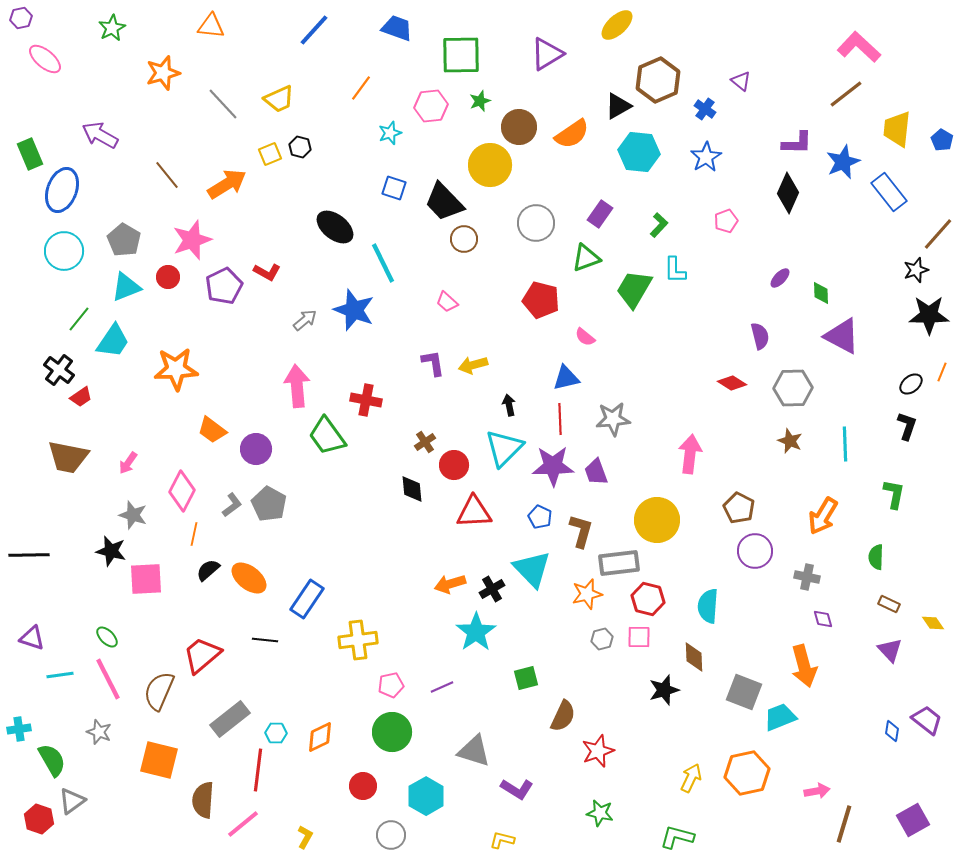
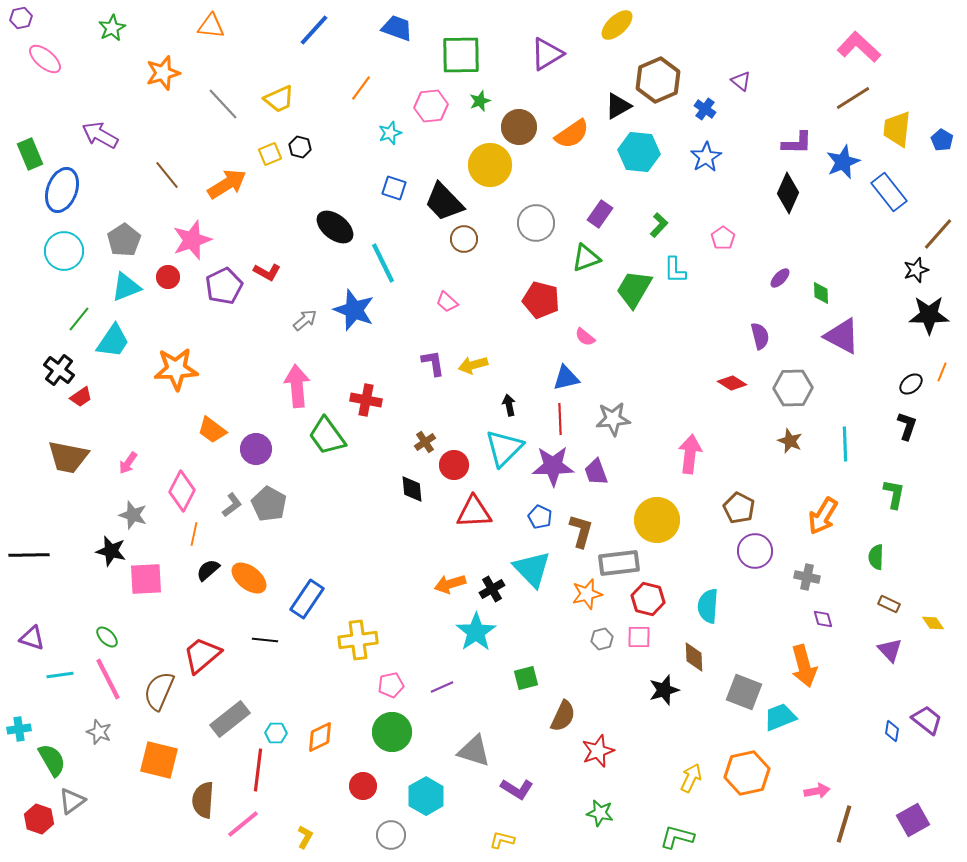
brown line at (846, 94): moved 7 px right, 4 px down; rotated 6 degrees clockwise
pink pentagon at (726, 221): moved 3 px left, 17 px down; rotated 15 degrees counterclockwise
gray pentagon at (124, 240): rotated 8 degrees clockwise
